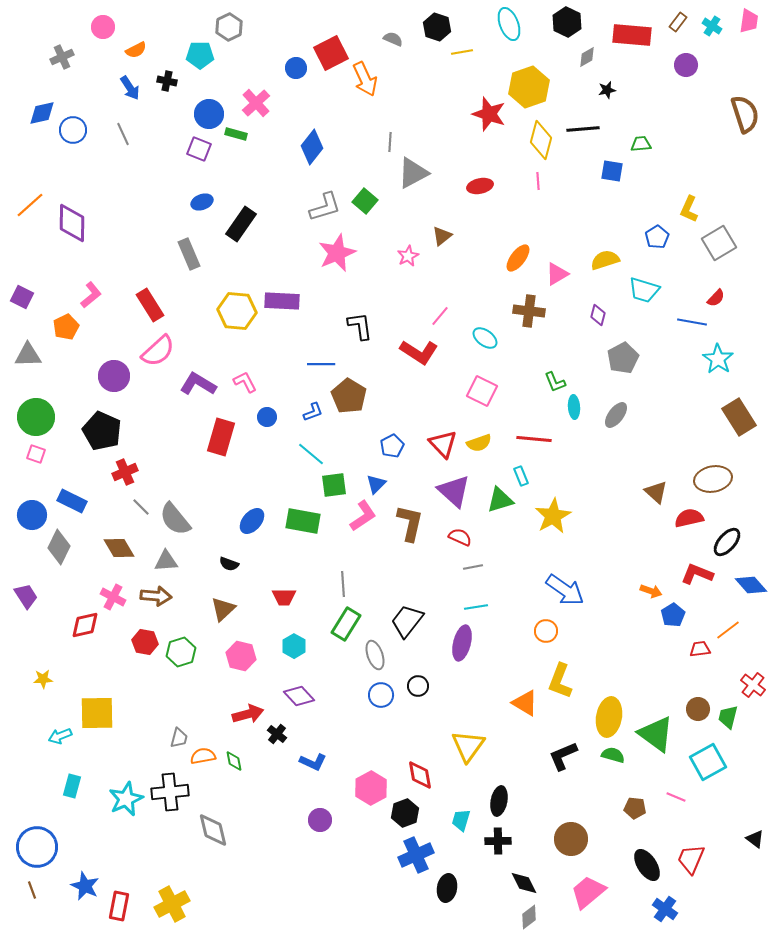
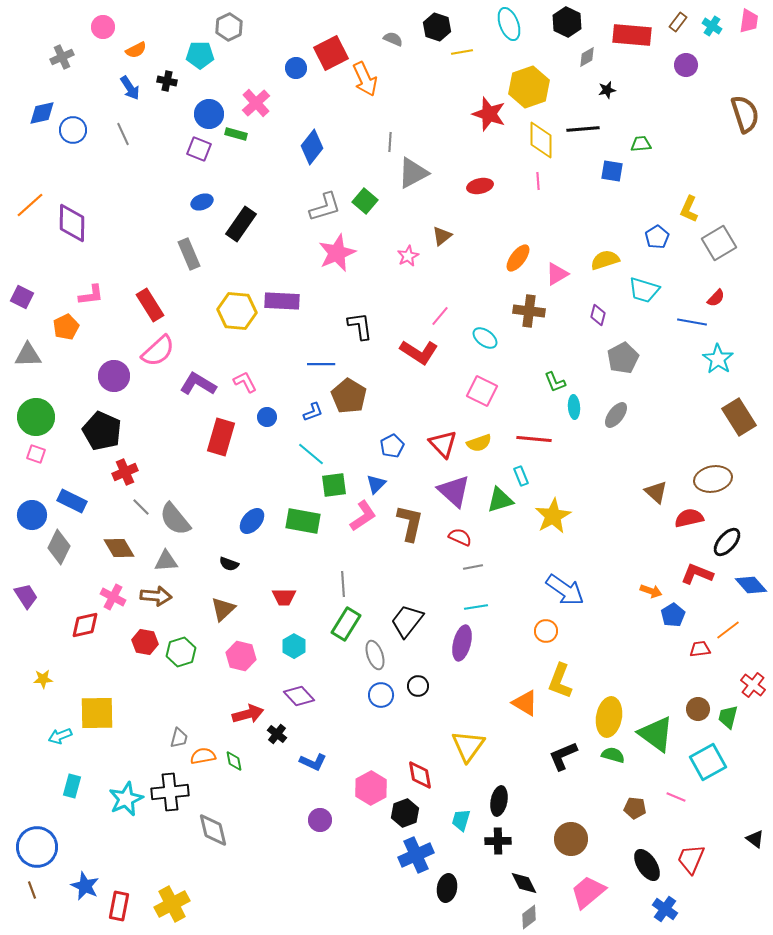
yellow diamond at (541, 140): rotated 15 degrees counterclockwise
pink L-shape at (91, 295): rotated 32 degrees clockwise
